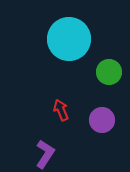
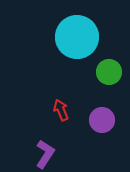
cyan circle: moved 8 px right, 2 px up
